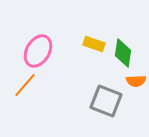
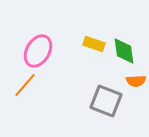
green diamond: moved 1 px right, 2 px up; rotated 16 degrees counterclockwise
